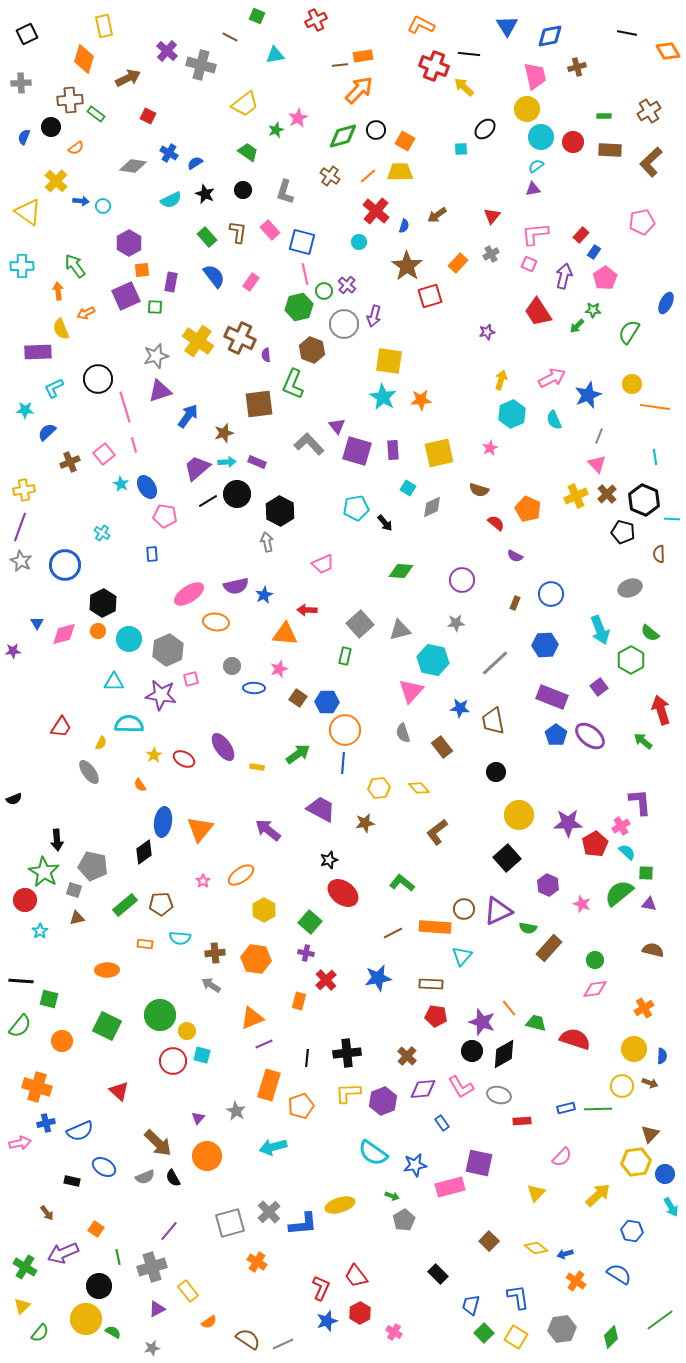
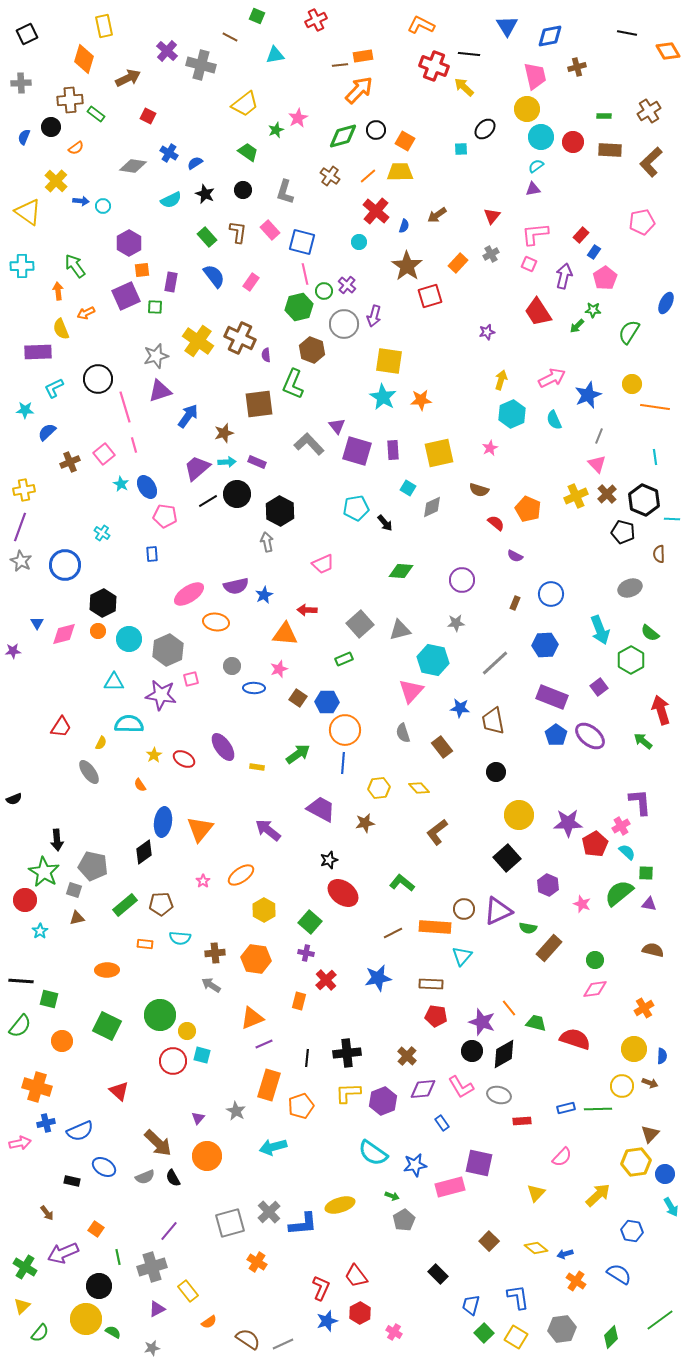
green rectangle at (345, 656): moved 1 px left, 3 px down; rotated 54 degrees clockwise
